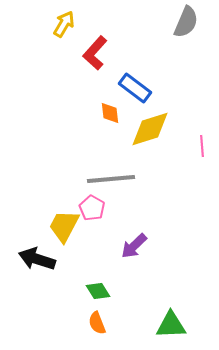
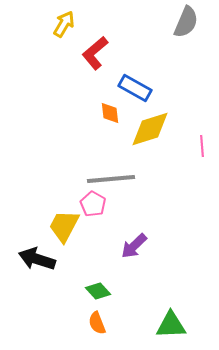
red L-shape: rotated 8 degrees clockwise
blue rectangle: rotated 8 degrees counterclockwise
pink pentagon: moved 1 px right, 4 px up
green diamond: rotated 10 degrees counterclockwise
